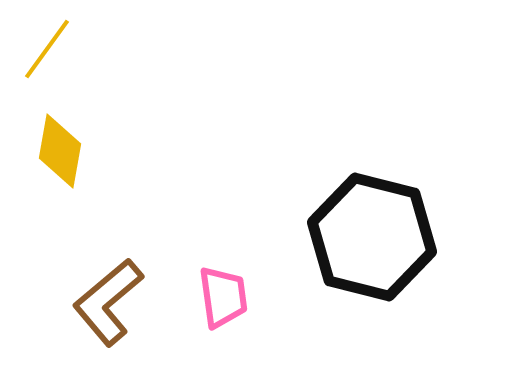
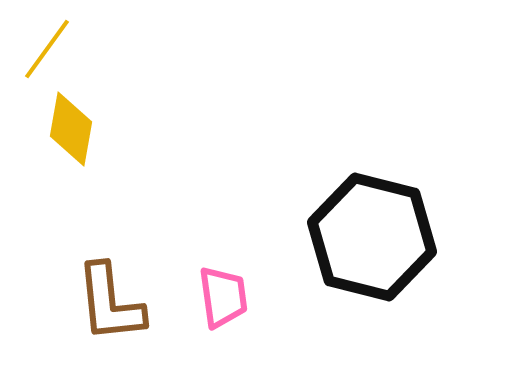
yellow diamond: moved 11 px right, 22 px up
brown L-shape: moved 2 px right, 1 px down; rotated 56 degrees counterclockwise
